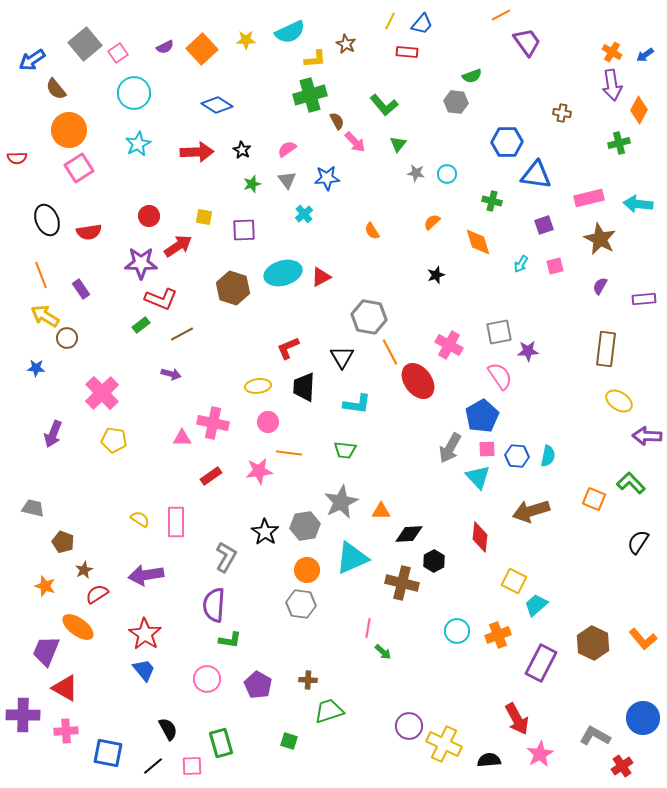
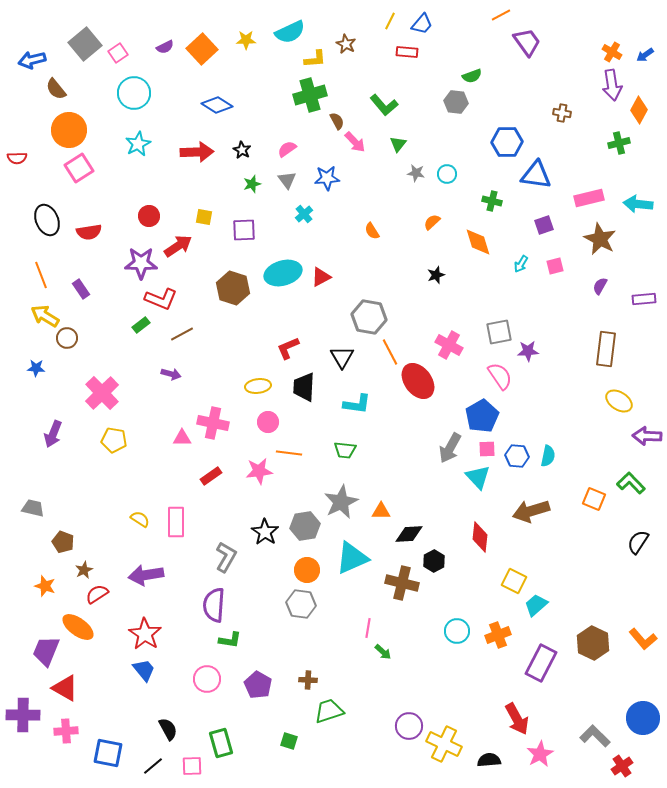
blue arrow at (32, 60): rotated 20 degrees clockwise
gray L-shape at (595, 736): rotated 16 degrees clockwise
